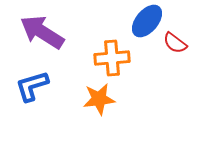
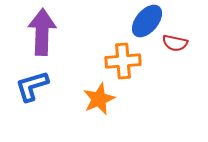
purple arrow: rotated 60 degrees clockwise
red semicircle: rotated 25 degrees counterclockwise
orange cross: moved 11 px right, 3 px down
orange star: rotated 16 degrees counterclockwise
